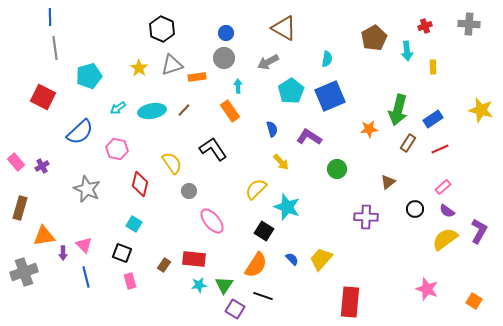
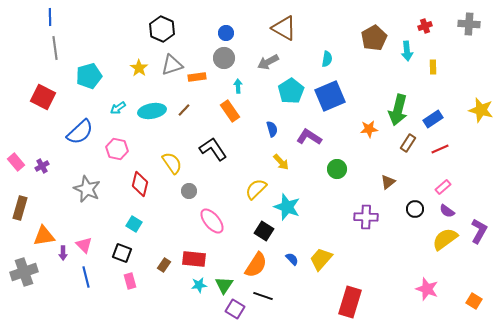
red rectangle at (350, 302): rotated 12 degrees clockwise
